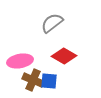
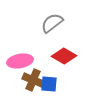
blue square: moved 3 px down
